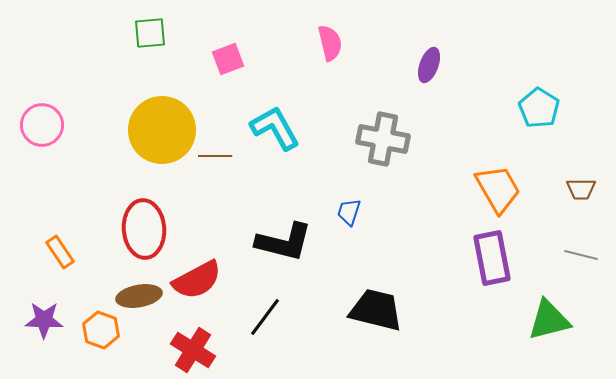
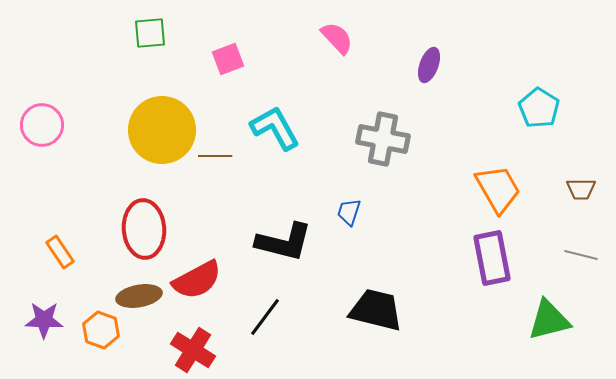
pink semicircle: moved 7 px right, 5 px up; rotated 30 degrees counterclockwise
